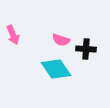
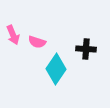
pink semicircle: moved 24 px left, 2 px down
cyan diamond: rotated 68 degrees clockwise
